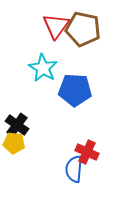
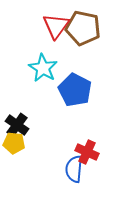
brown pentagon: moved 1 px up
blue pentagon: rotated 24 degrees clockwise
